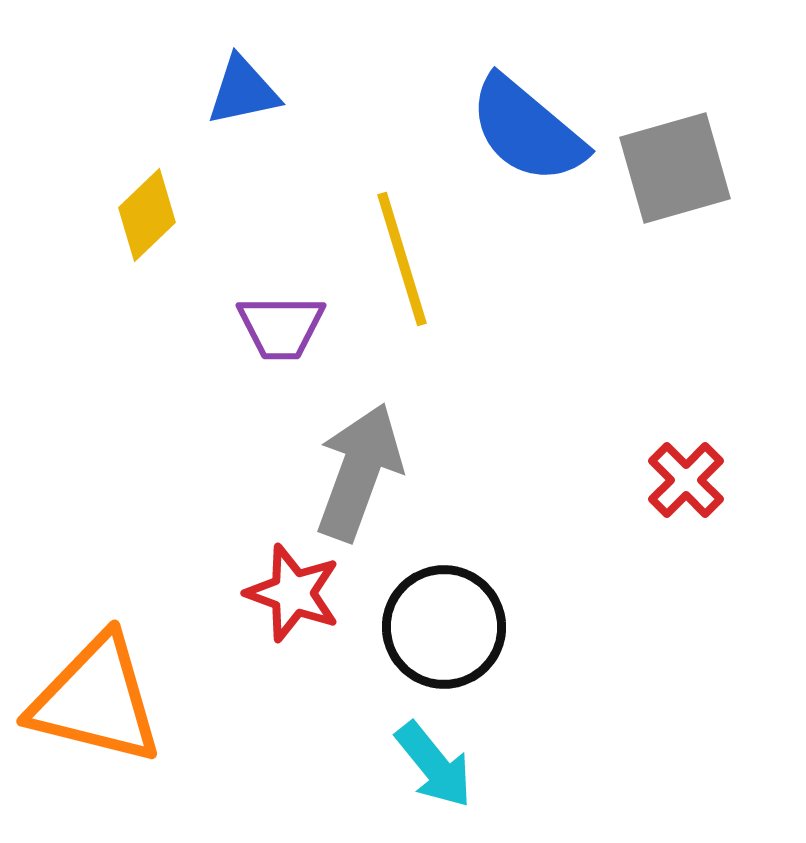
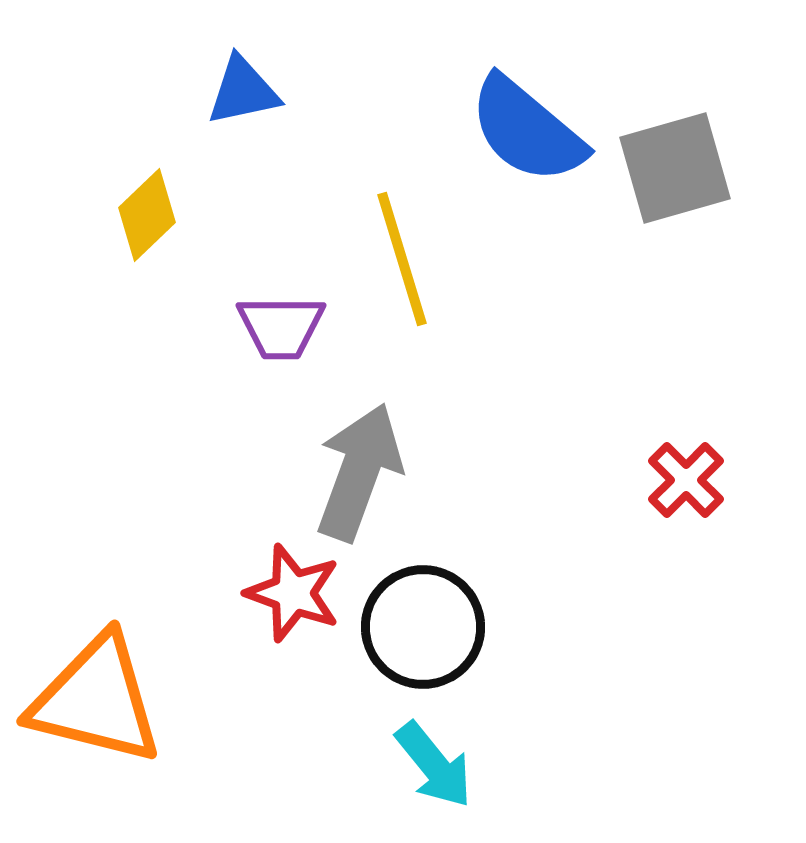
black circle: moved 21 px left
